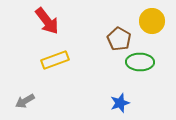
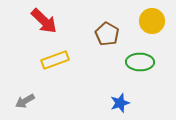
red arrow: moved 3 px left; rotated 8 degrees counterclockwise
brown pentagon: moved 12 px left, 5 px up
